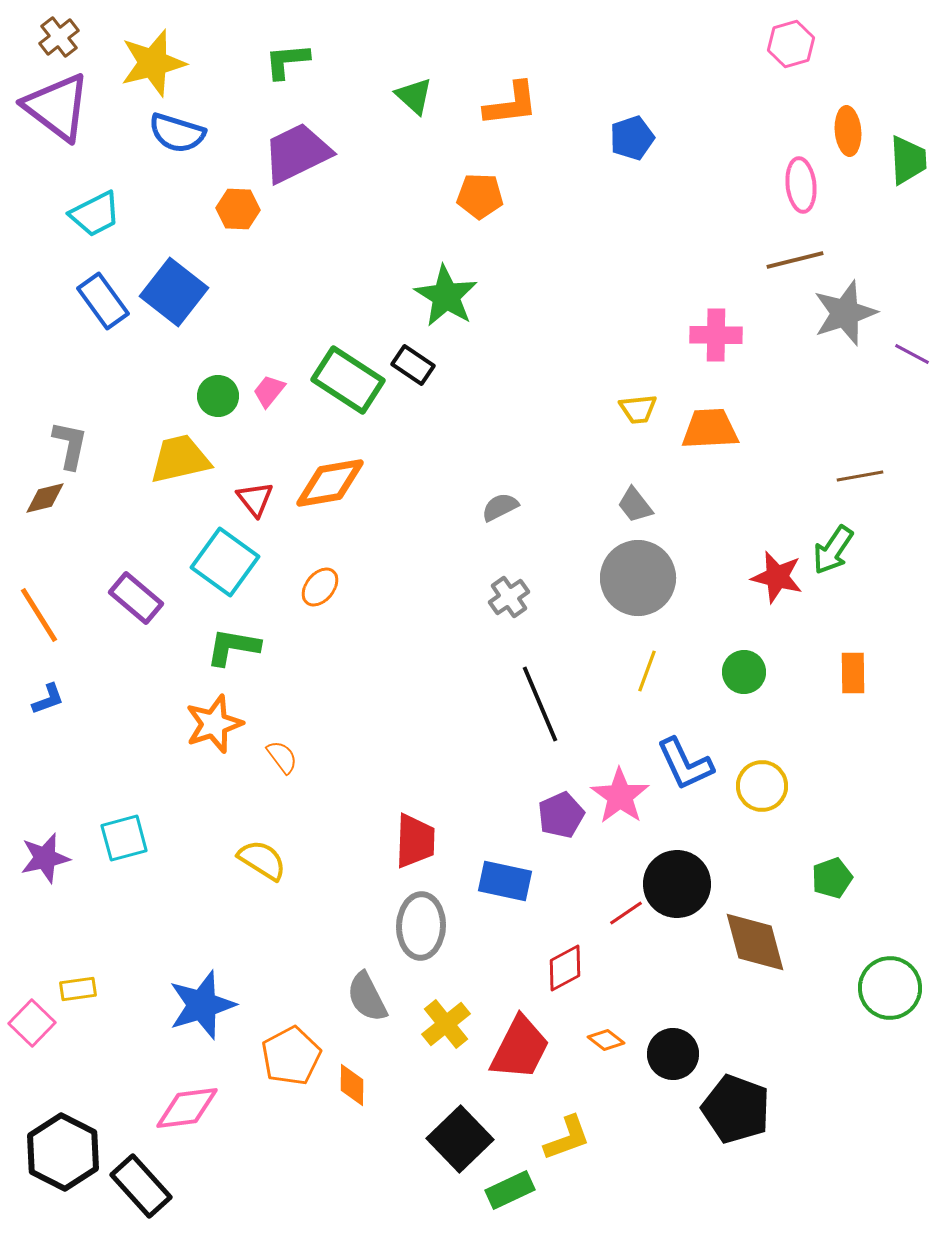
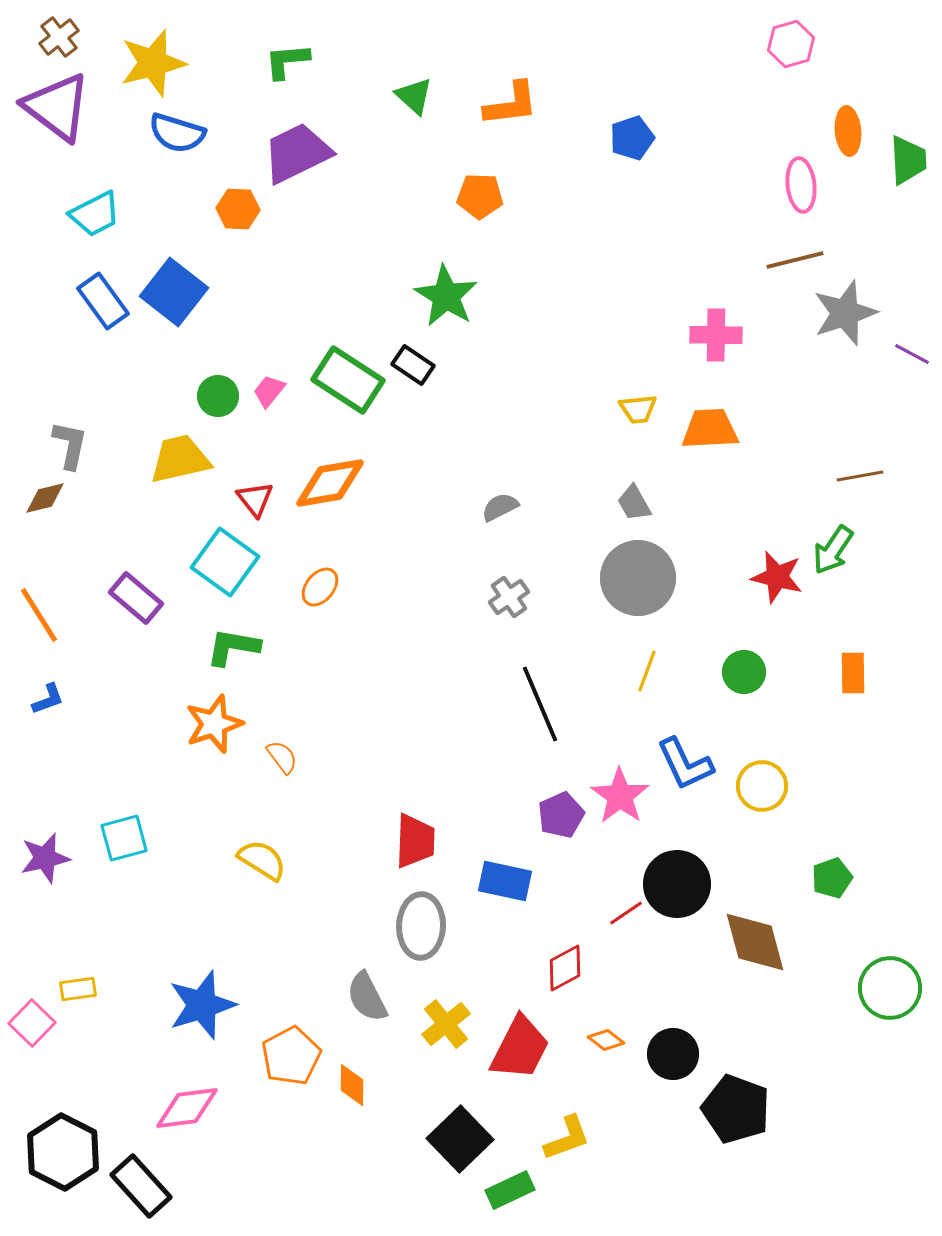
gray trapezoid at (635, 505): moved 1 px left, 2 px up; rotated 9 degrees clockwise
